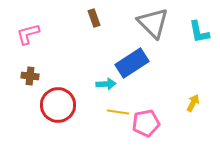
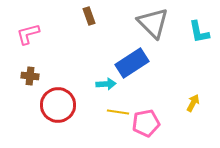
brown rectangle: moved 5 px left, 2 px up
